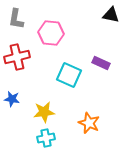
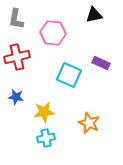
black triangle: moved 17 px left; rotated 24 degrees counterclockwise
pink hexagon: moved 2 px right
blue star: moved 4 px right, 2 px up
